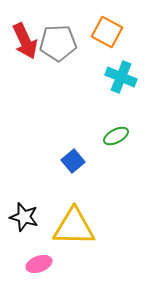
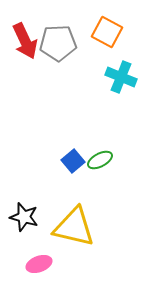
green ellipse: moved 16 px left, 24 px down
yellow triangle: rotated 12 degrees clockwise
